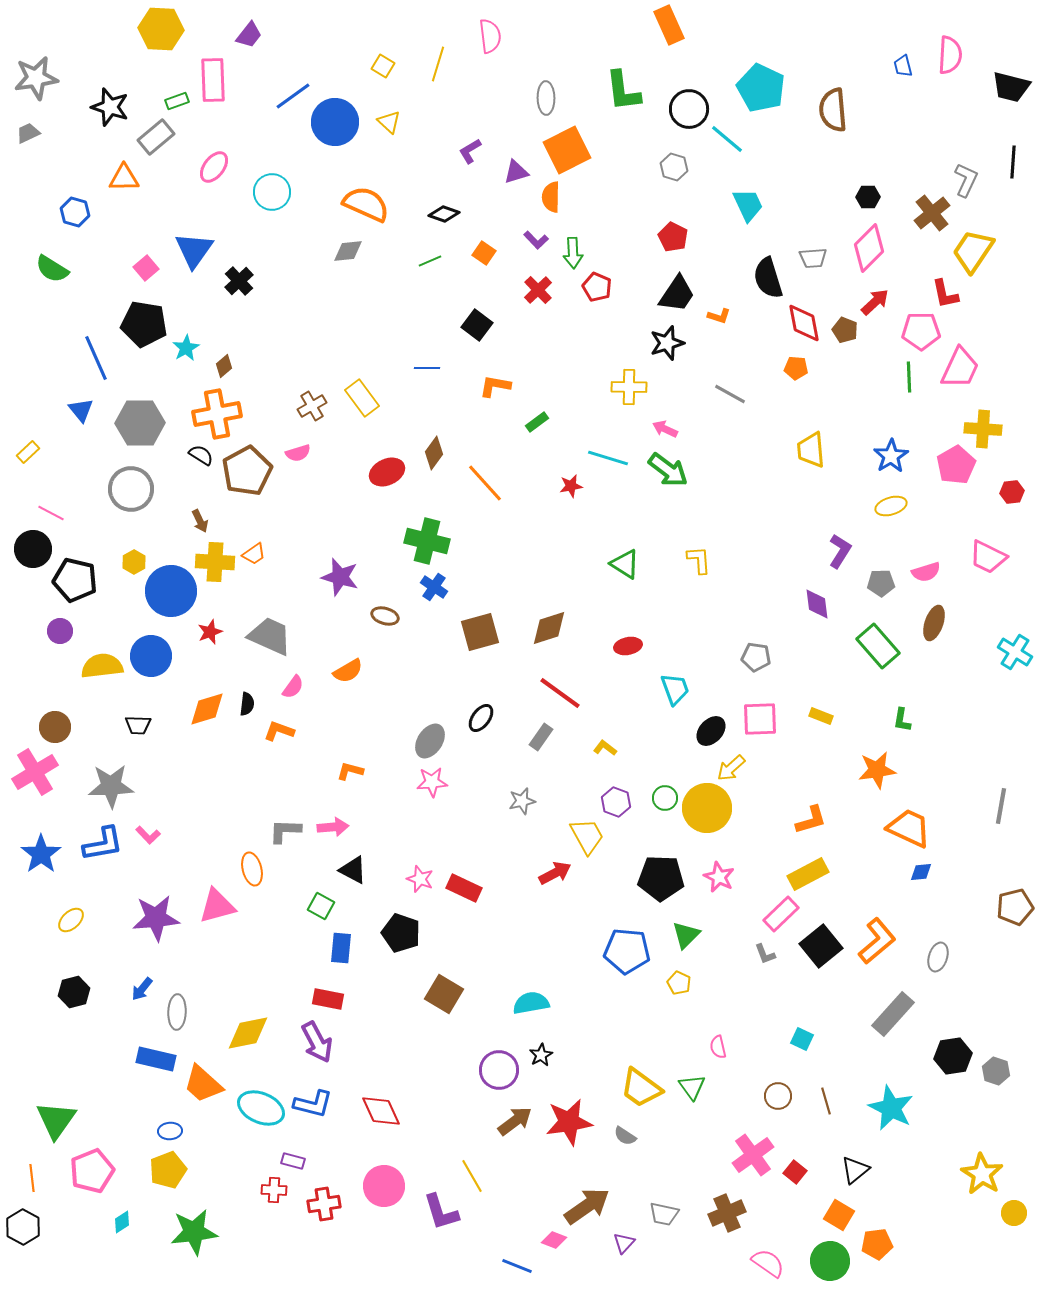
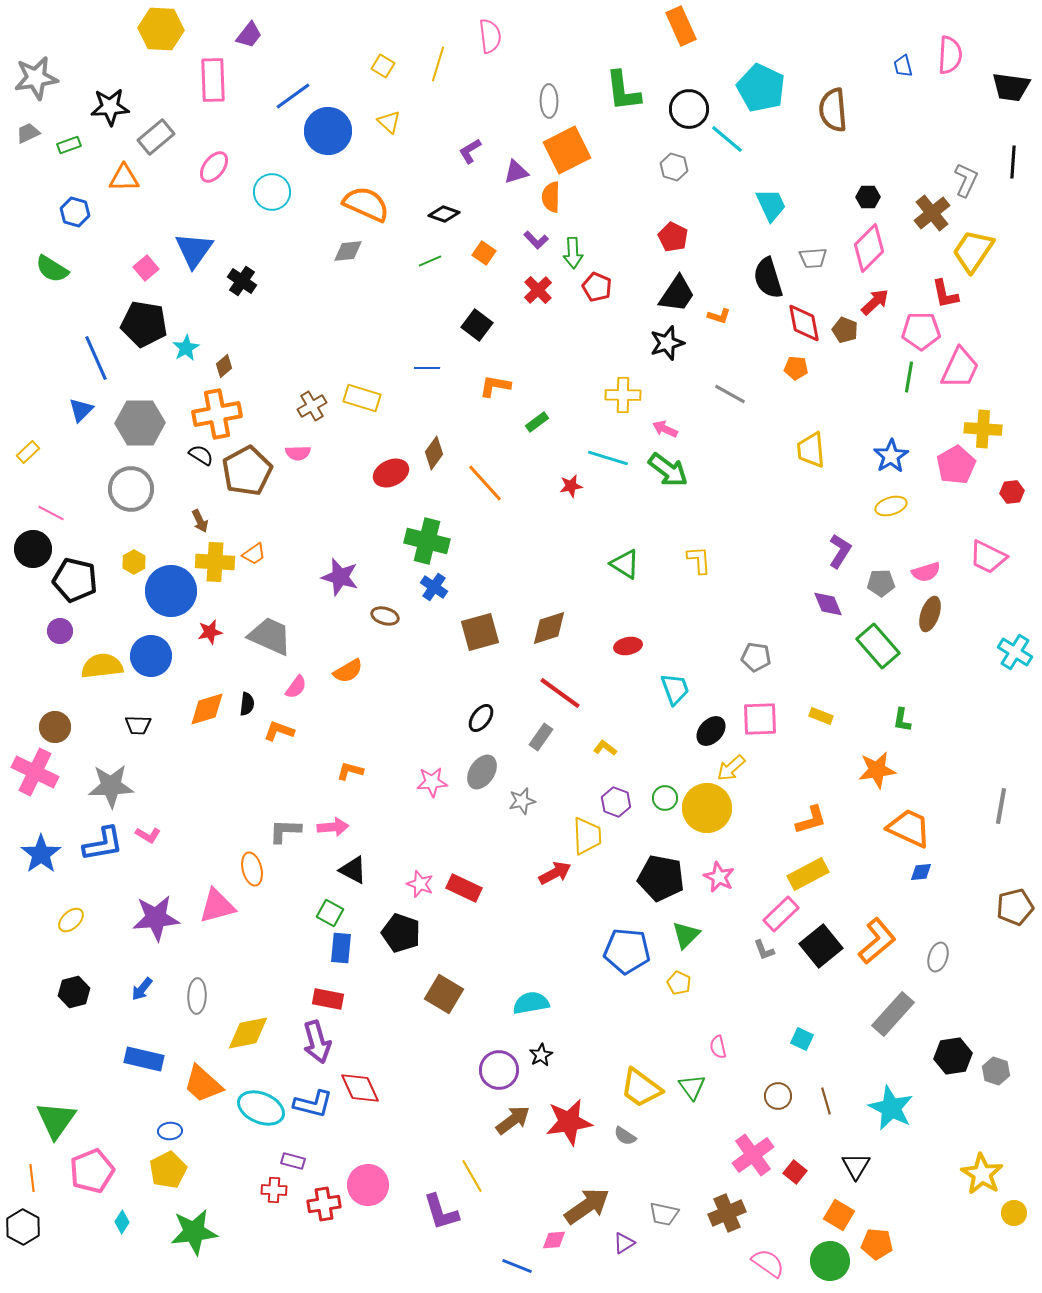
orange rectangle at (669, 25): moved 12 px right, 1 px down
black trapezoid at (1011, 87): rotated 6 degrees counterclockwise
gray ellipse at (546, 98): moved 3 px right, 3 px down
green rectangle at (177, 101): moved 108 px left, 44 px down
black star at (110, 107): rotated 21 degrees counterclockwise
blue circle at (335, 122): moved 7 px left, 9 px down
cyan trapezoid at (748, 205): moved 23 px right
black cross at (239, 281): moved 3 px right; rotated 12 degrees counterclockwise
green line at (909, 377): rotated 12 degrees clockwise
yellow cross at (629, 387): moved 6 px left, 8 px down
yellow rectangle at (362, 398): rotated 36 degrees counterclockwise
blue triangle at (81, 410): rotated 24 degrees clockwise
pink semicircle at (298, 453): rotated 15 degrees clockwise
red ellipse at (387, 472): moved 4 px right, 1 px down
purple diamond at (817, 604): moved 11 px right; rotated 16 degrees counterclockwise
brown ellipse at (934, 623): moved 4 px left, 9 px up
red star at (210, 632): rotated 10 degrees clockwise
pink semicircle at (293, 687): moved 3 px right
gray ellipse at (430, 741): moved 52 px right, 31 px down
pink cross at (35, 772): rotated 33 degrees counterclockwise
pink L-shape at (148, 835): rotated 15 degrees counterclockwise
yellow trapezoid at (587, 836): rotated 27 degrees clockwise
black pentagon at (661, 878): rotated 9 degrees clockwise
pink star at (420, 879): moved 5 px down
green square at (321, 906): moved 9 px right, 7 px down
gray L-shape at (765, 954): moved 1 px left, 4 px up
gray ellipse at (177, 1012): moved 20 px right, 16 px up
purple arrow at (317, 1042): rotated 12 degrees clockwise
blue rectangle at (156, 1059): moved 12 px left
red diamond at (381, 1111): moved 21 px left, 23 px up
brown arrow at (515, 1121): moved 2 px left, 1 px up
yellow pentagon at (168, 1170): rotated 6 degrees counterclockwise
black triangle at (855, 1170): moved 1 px right, 4 px up; rotated 20 degrees counterclockwise
pink circle at (384, 1186): moved 16 px left, 1 px up
cyan diamond at (122, 1222): rotated 25 degrees counterclockwise
pink diamond at (554, 1240): rotated 25 degrees counterclockwise
purple triangle at (624, 1243): rotated 15 degrees clockwise
orange pentagon at (877, 1244): rotated 12 degrees clockwise
